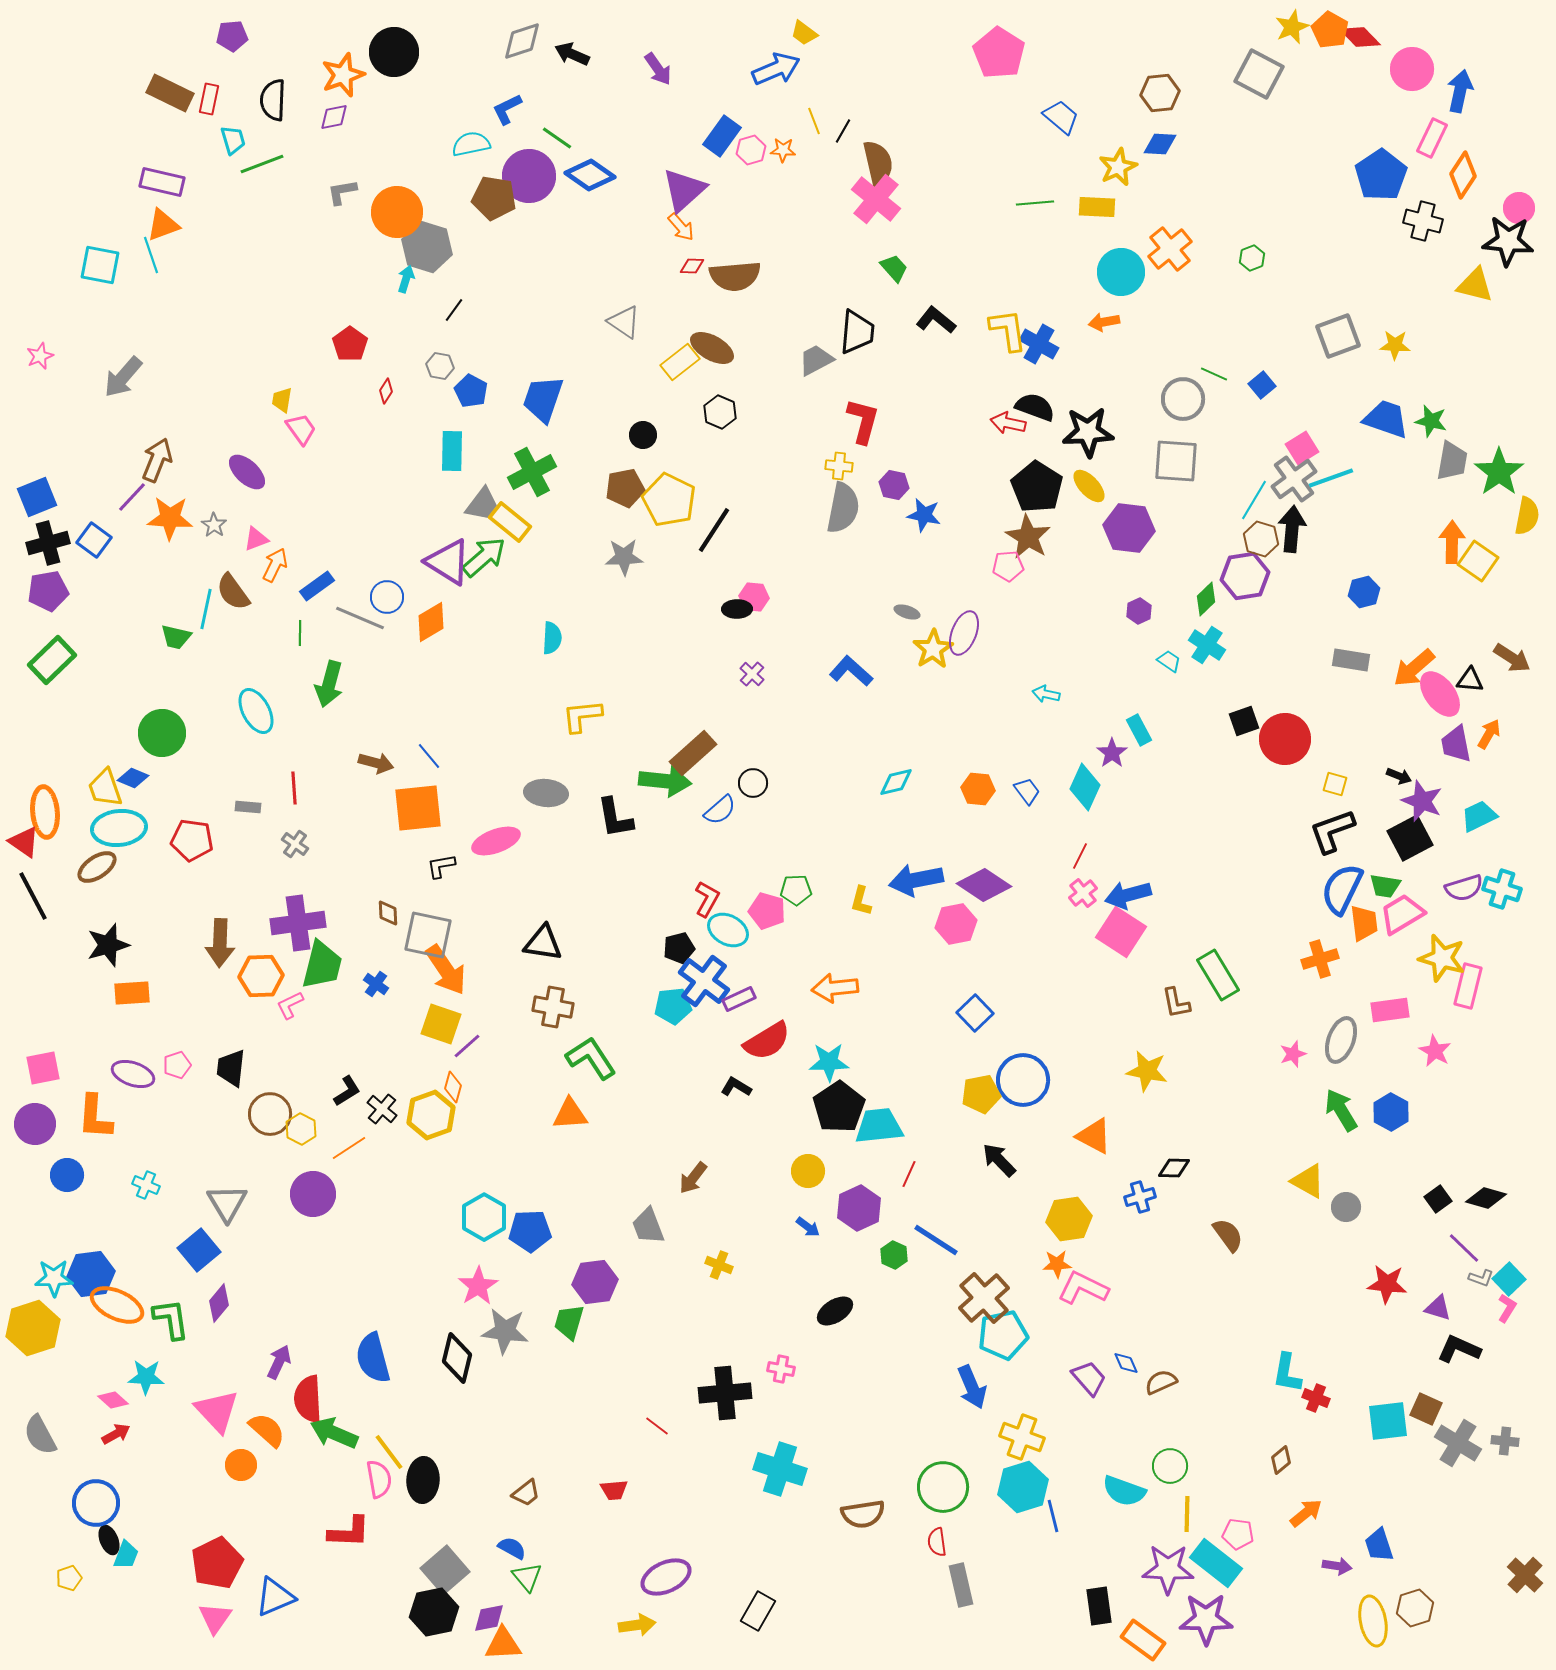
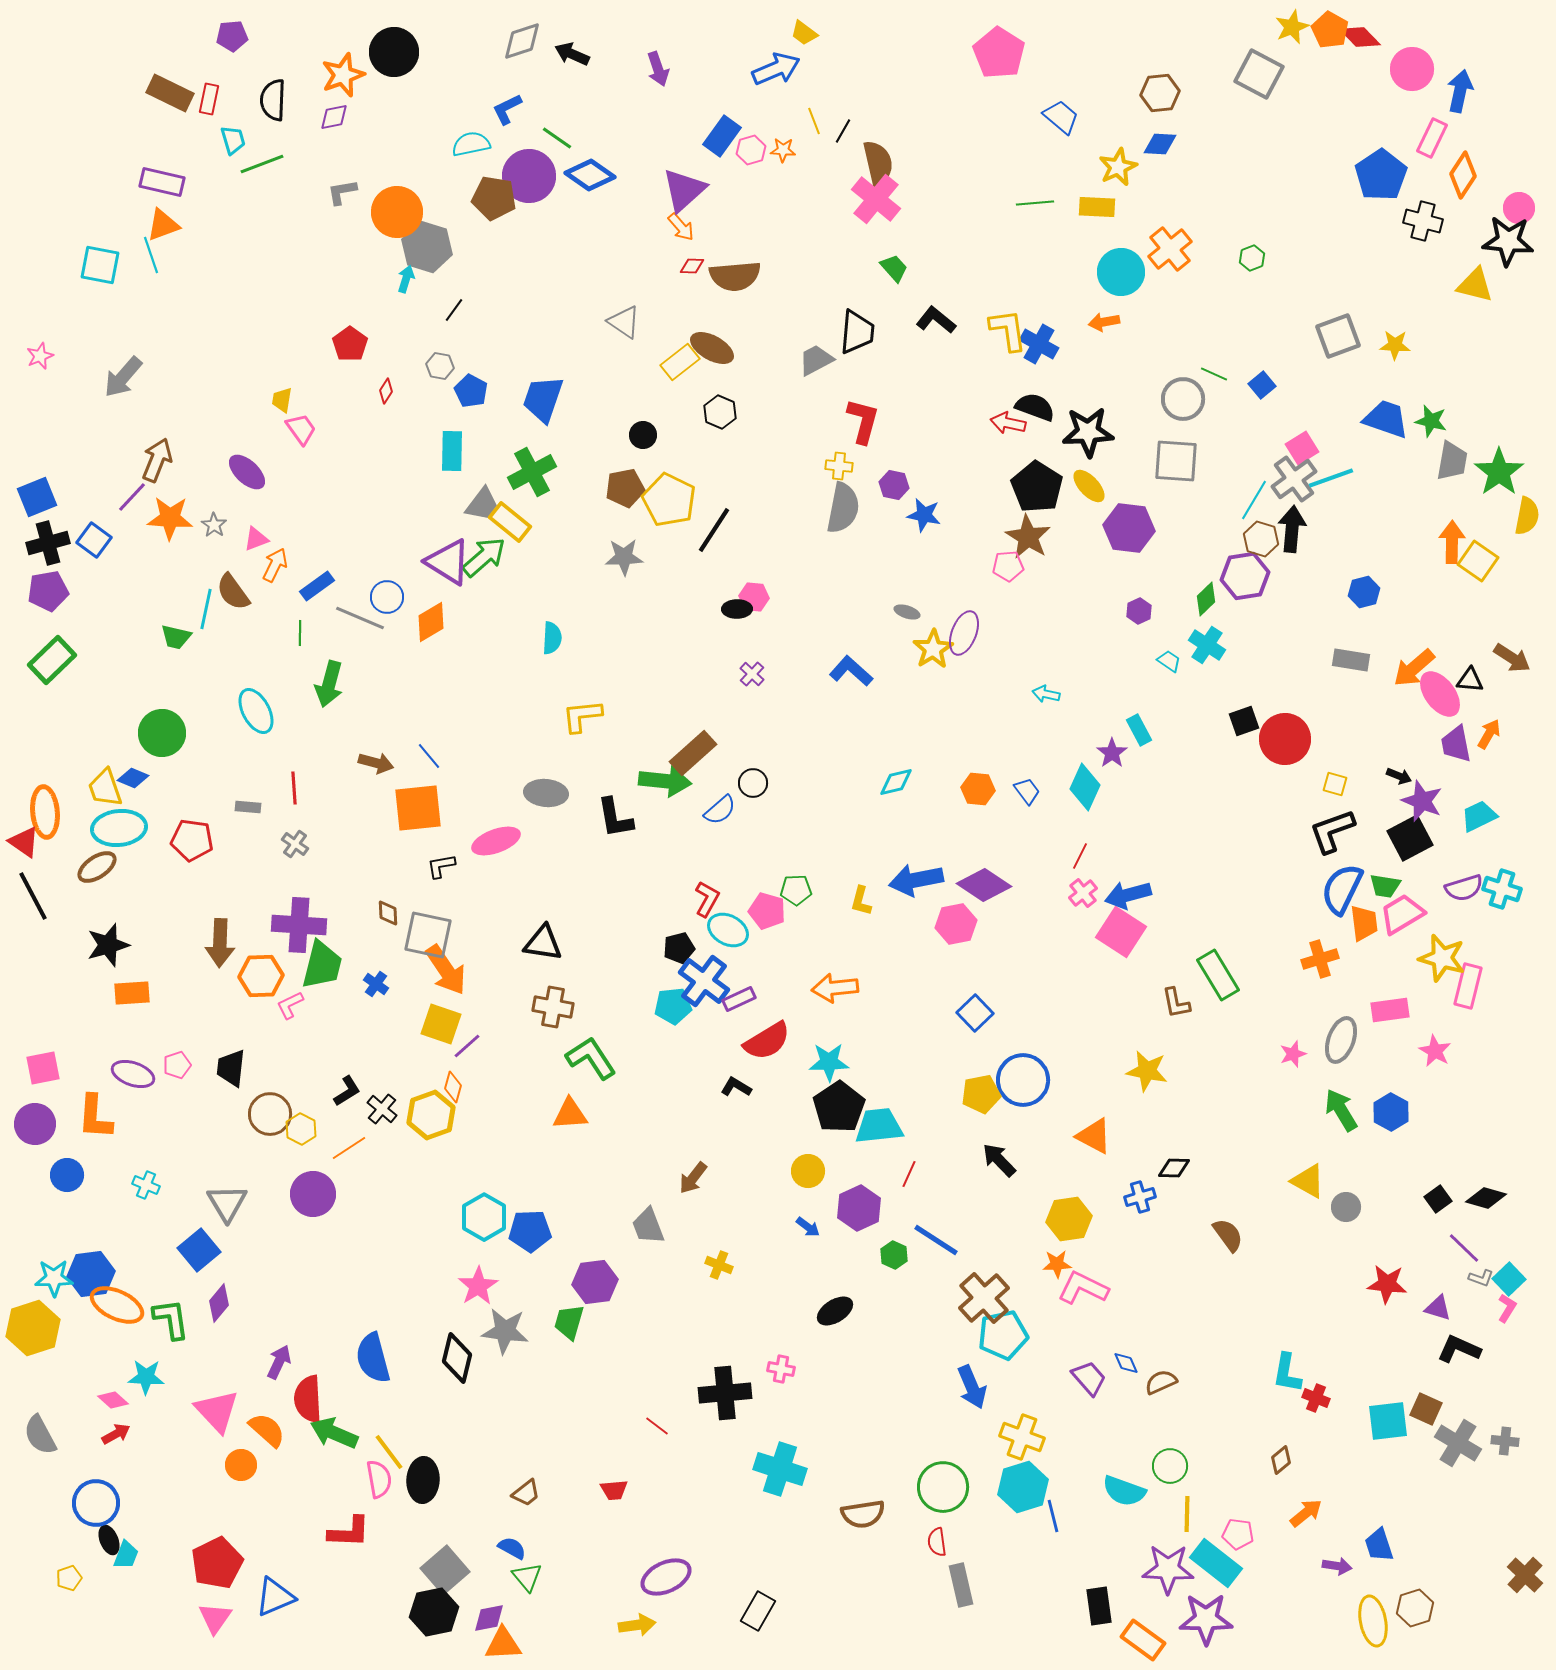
purple arrow at (658, 69): rotated 16 degrees clockwise
purple cross at (298, 923): moved 1 px right, 2 px down; rotated 12 degrees clockwise
